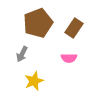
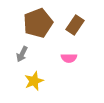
brown rectangle: moved 1 px right, 3 px up
